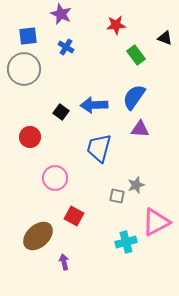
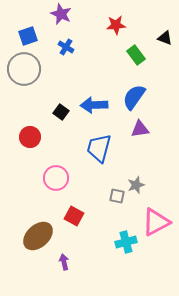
blue square: rotated 12 degrees counterclockwise
purple triangle: rotated 12 degrees counterclockwise
pink circle: moved 1 px right
